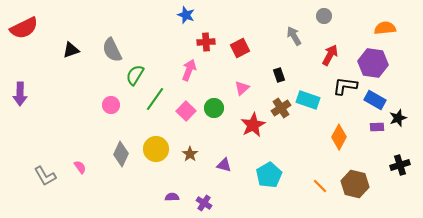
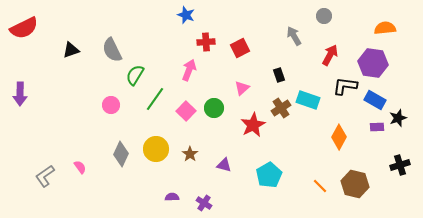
gray L-shape: rotated 85 degrees clockwise
